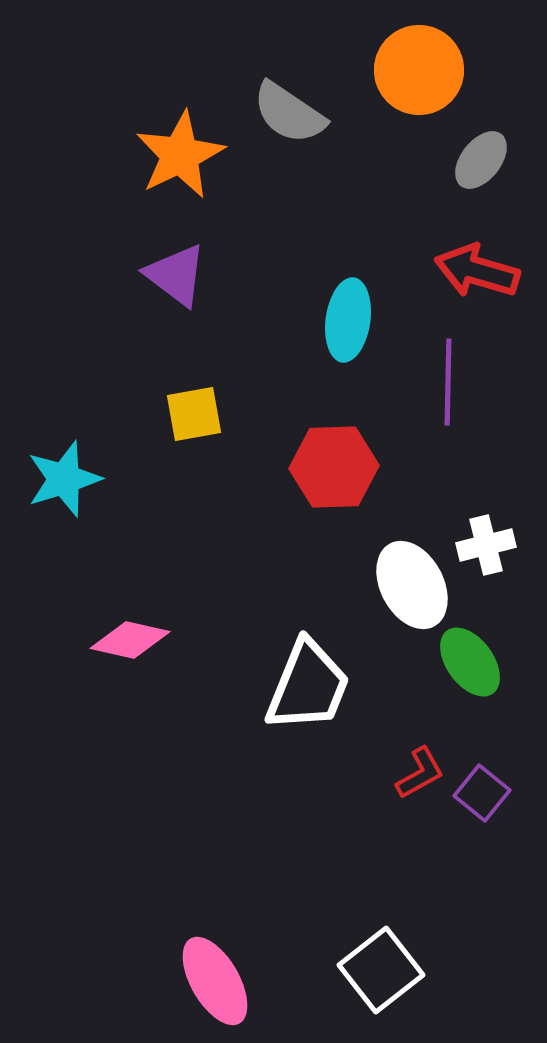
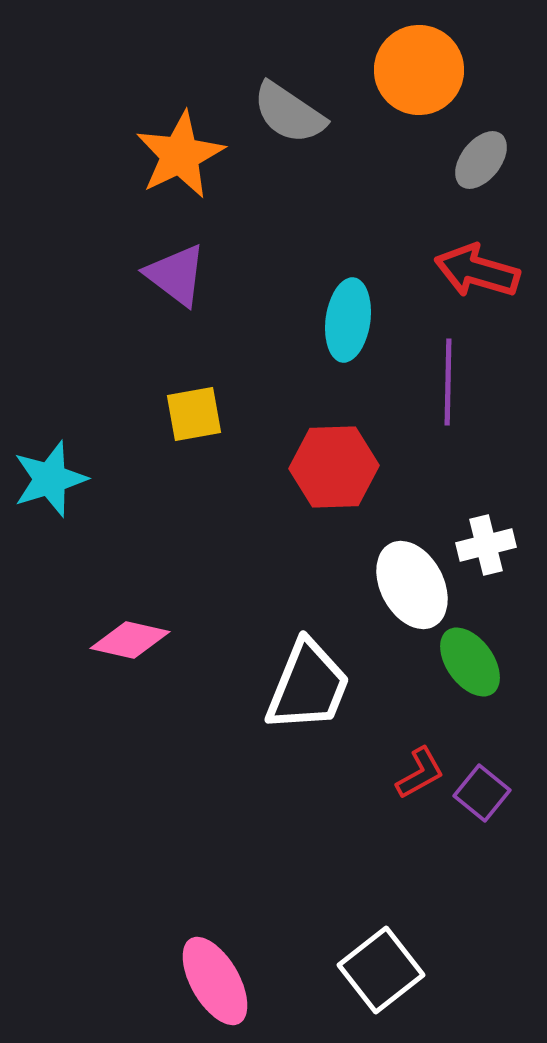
cyan star: moved 14 px left
